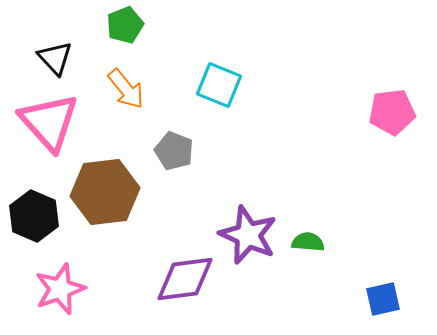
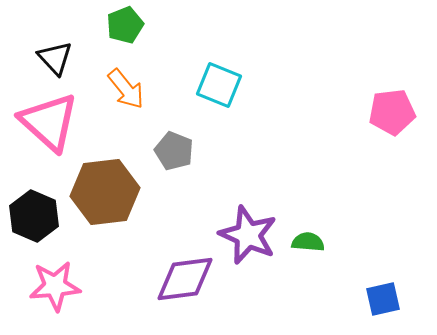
pink triangle: rotated 6 degrees counterclockwise
pink star: moved 5 px left, 3 px up; rotated 15 degrees clockwise
